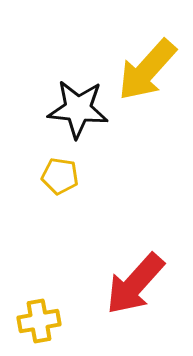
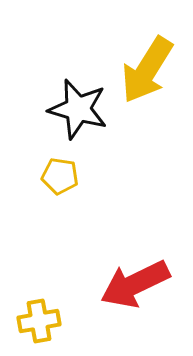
yellow arrow: rotated 10 degrees counterclockwise
black star: rotated 10 degrees clockwise
red arrow: rotated 22 degrees clockwise
